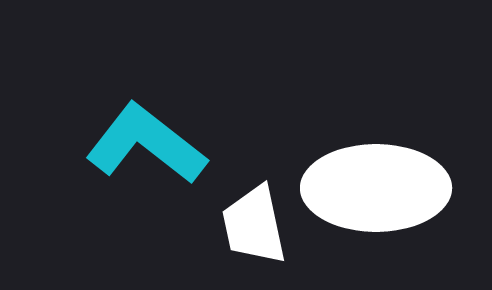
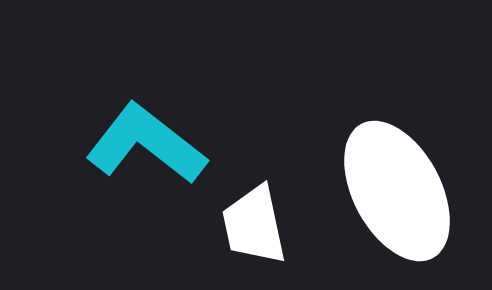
white ellipse: moved 21 px right, 3 px down; rotated 62 degrees clockwise
